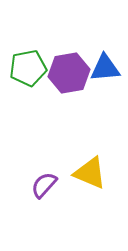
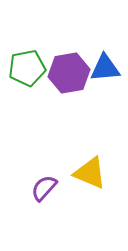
green pentagon: moved 1 px left
purple semicircle: moved 3 px down
